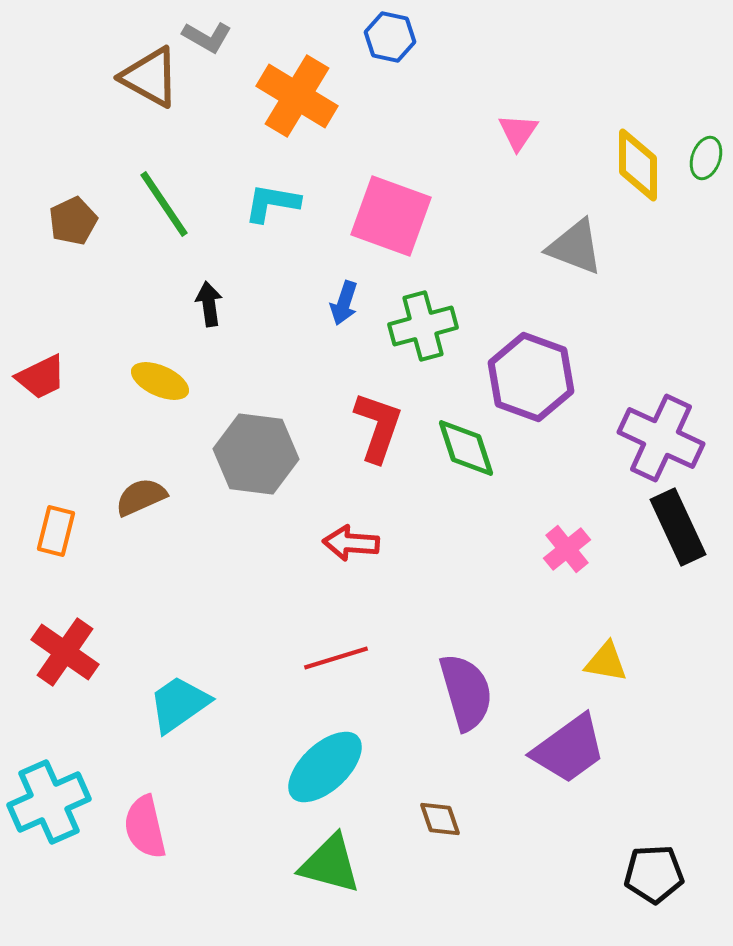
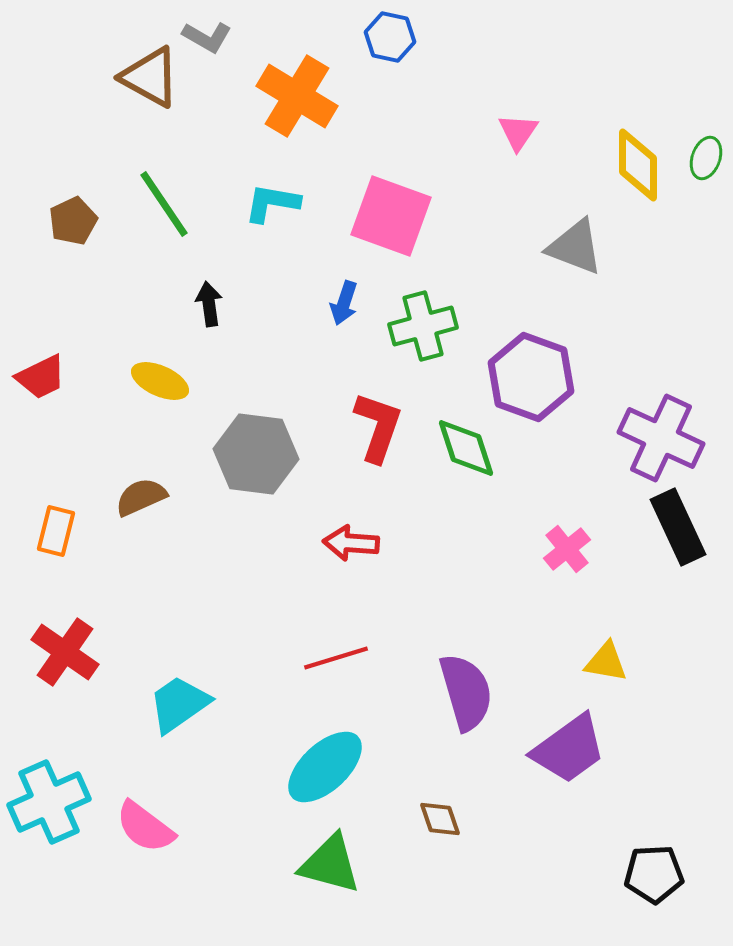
pink semicircle: rotated 40 degrees counterclockwise
